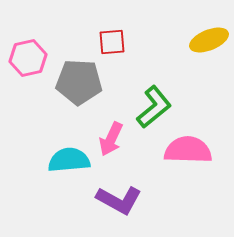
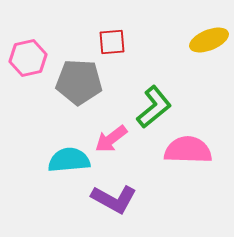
pink arrow: rotated 28 degrees clockwise
purple L-shape: moved 5 px left, 1 px up
